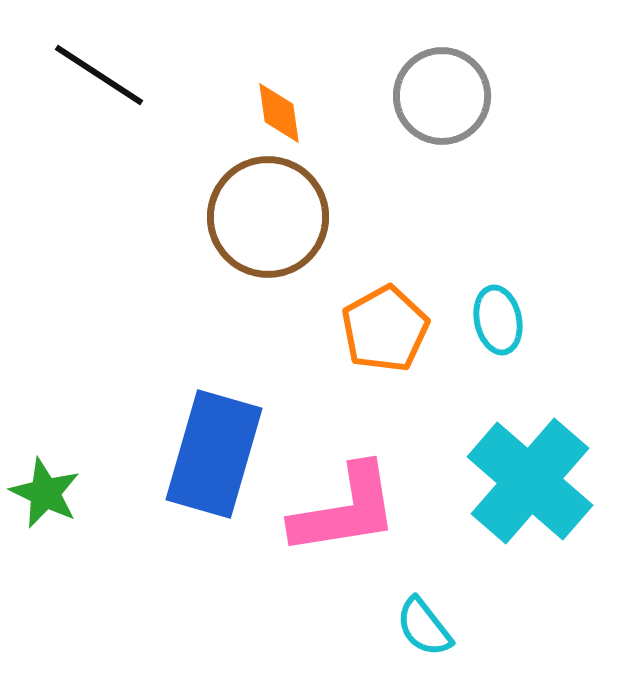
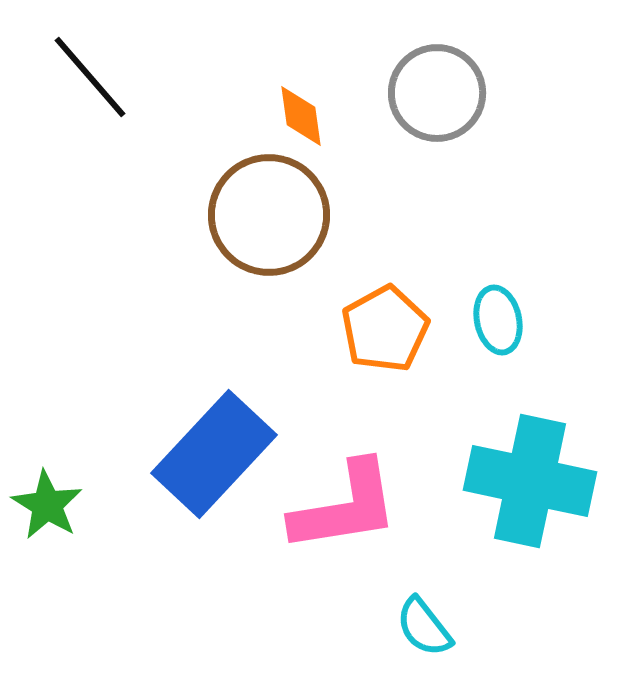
black line: moved 9 px left, 2 px down; rotated 16 degrees clockwise
gray circle: moved 5 px left, 3 px up
orange diamond: moved 22 px right, 3 px down
brown circle: moved 1 px right, 2 px up
blue rectangle: rotated 27 degrees clockwise
cyan cross: rotated 29 degrees counterclockwise
green star: moved 2 px right, 12 px down; rotated 6 degrees clockwise
pink L-shape: moved 3 px up
